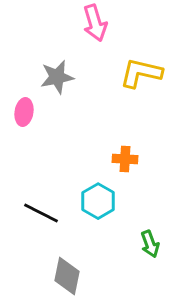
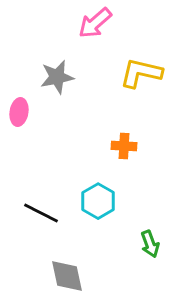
pink arrow: rotated 66 degrees clockwise
pink ellipse: moved 5 px left
orange cross: moved 1 px left, 13 px up
gray diamond: rotated 24 degrees counterclockwise
